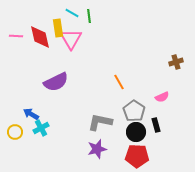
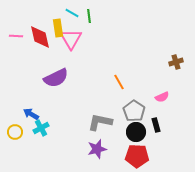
purple semicircle: moved 4 px up
